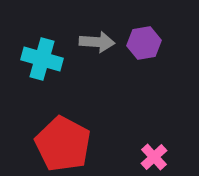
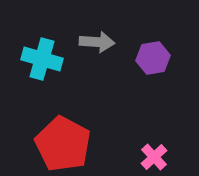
purple hexagon: moved 9 px right, 15 px down
